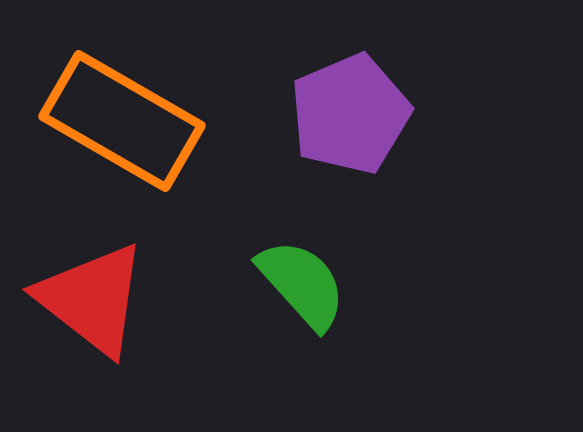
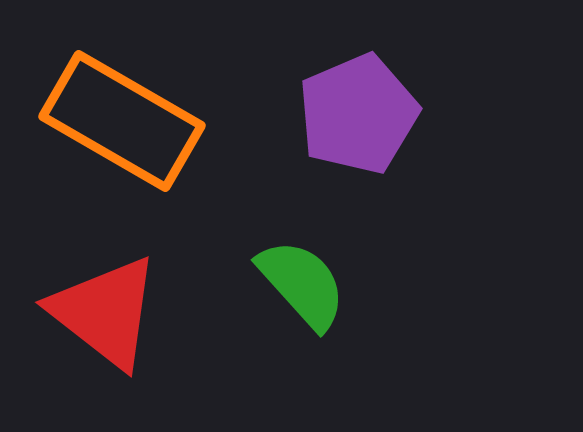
purple pentagon: moved 8 px right
red triangle: moved 13 px right, 13 px down
